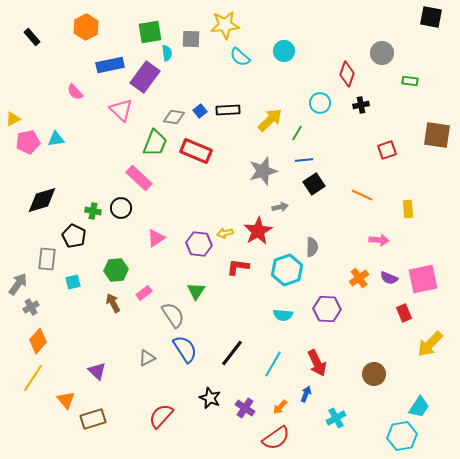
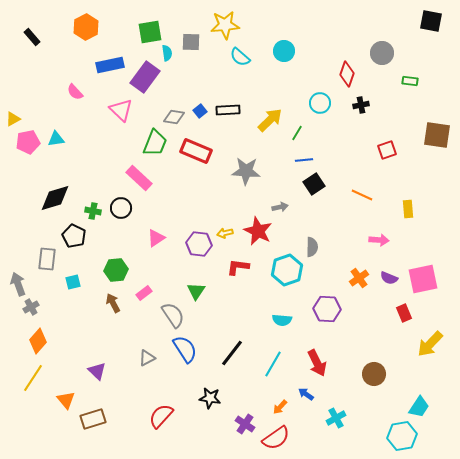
black square at (431, 17): moved 4 px down
gray square at (191, 39): moved 3 px down
gray star at (263, 171): moved 17 px left; rotated 20 degrees clockwise
black diamond at (42, 200): moved 13 px right, 2 px up
red star at (258, 231): rotated 16 degrees counterclockwise
gray arrow at (18, 284): rotated 55 degrees counterclockwise
cyan semicircle at (283, 315): moved 1 px left, 5 px down
blue arrow at (306, 394): rotated 77 degrees counterclockwise
black star at (210, 398): rotated 15 degrees counterclockwise
purple cross at (245, 408): moved 16 px down
